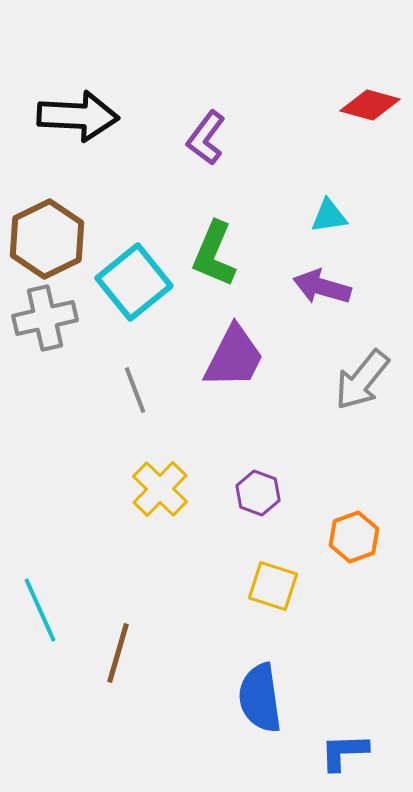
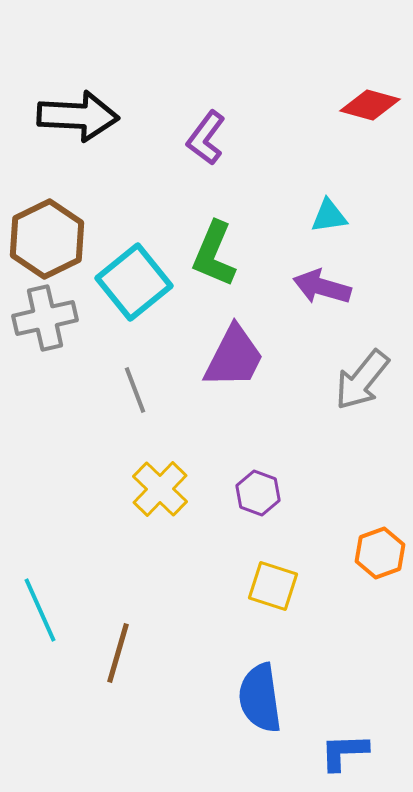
orange hexagon: moved 26 px right, 16 px down
